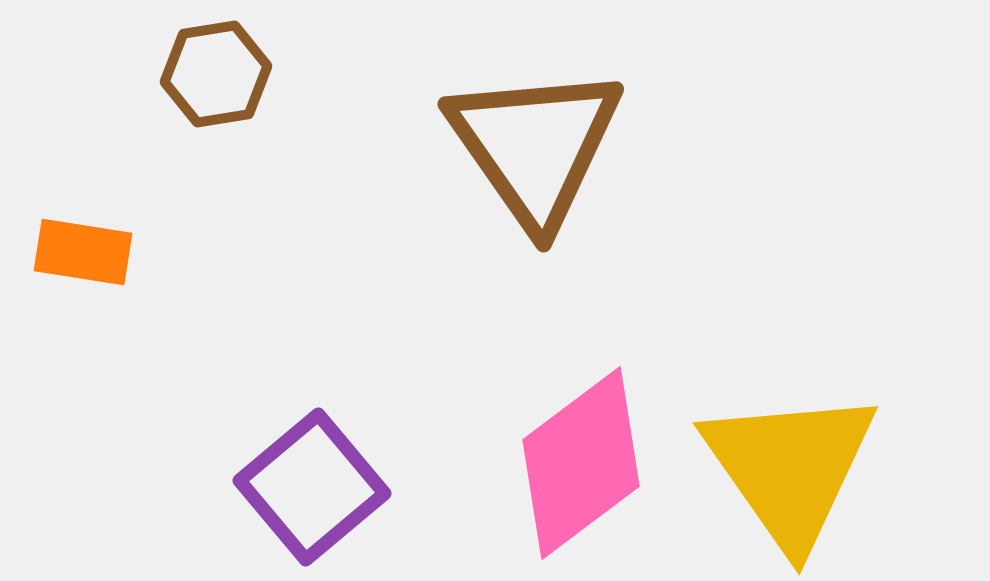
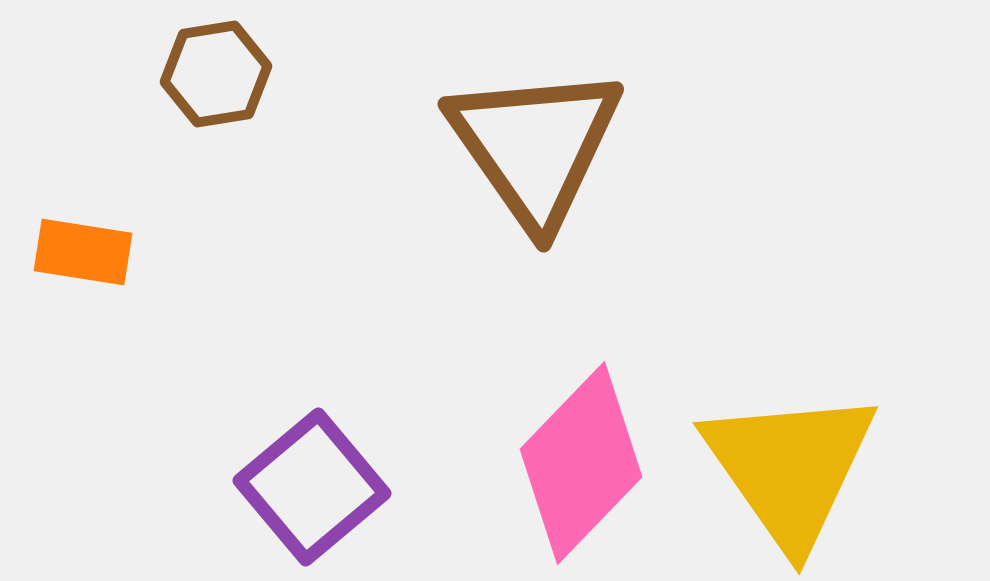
pink diamond: rotated 9 degrees counterclockwise
